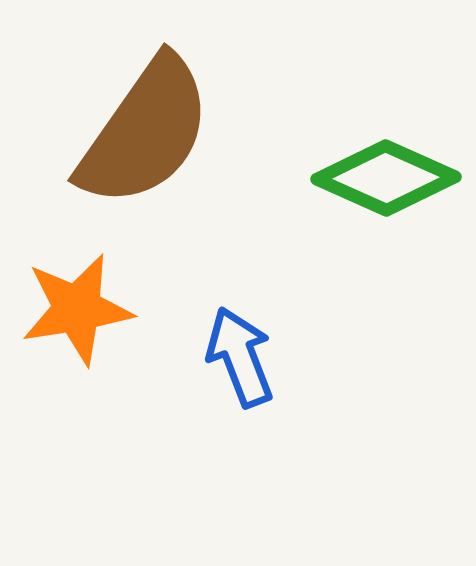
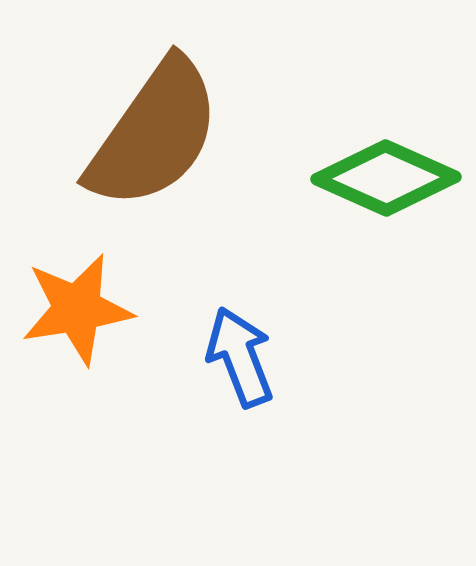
brown semicircle: moved 9 px right, 2 px down
